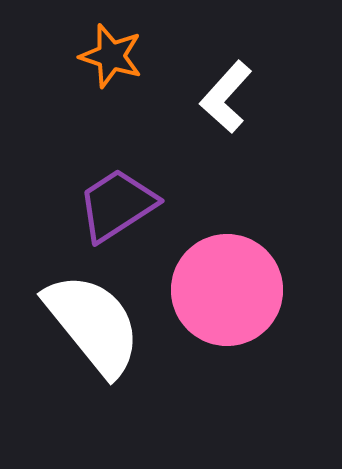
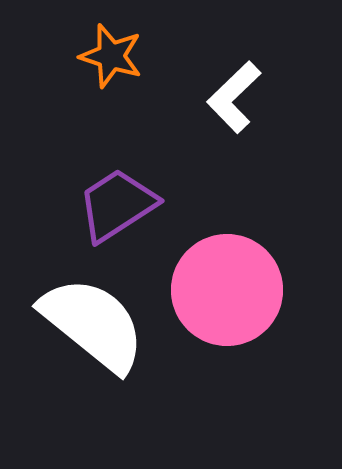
white L-shape: moved 8 px right; rotated 4 degrees clockwise
white semicircle: rotated 12 degrees counterclockwise
